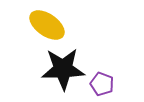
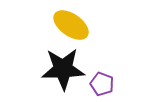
yellow ellipse: moved 24 px right
